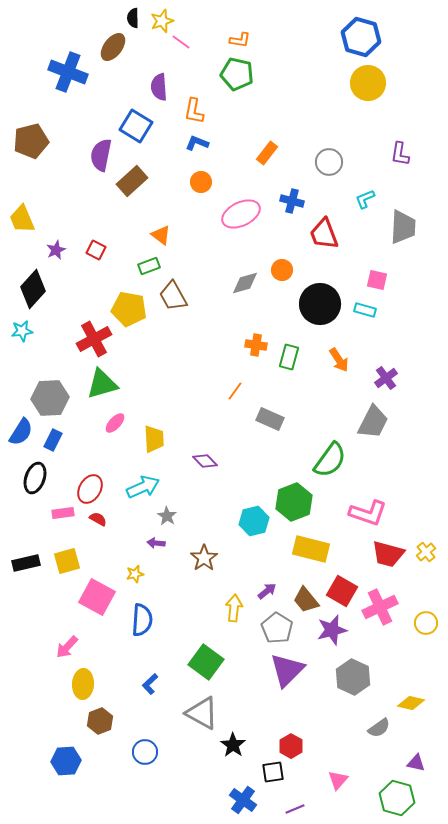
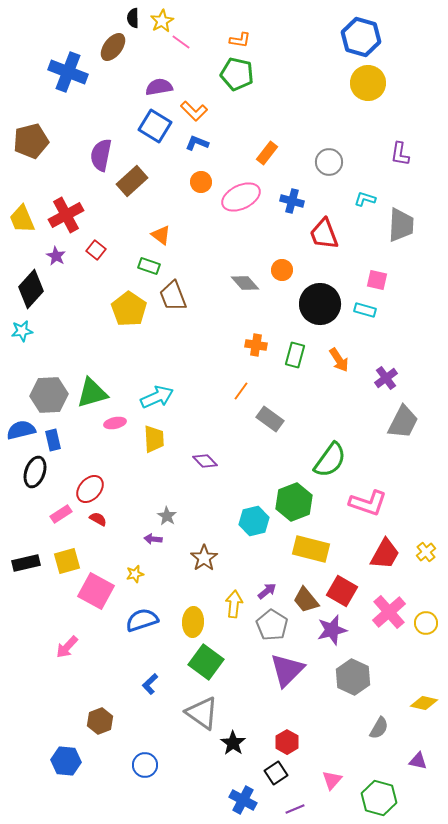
yellow star at (162, 21): rotated 10 degrees counterclockwise
purple semicircle at (159, 87): rotated 84 degrees clockwise
orange L-shape at (194, 111): rotated 56 degrees counterclockwise
blue square at (136, 126): moved 19 px right
cyan L-shape at (365, 199): rotated 40 degrees clockwise
pink ellipse at (241, 214): moved 17 px up
gray trapezoid at (403, 227): moved 2 px left, 2 px up
purple star at (56, 250): moved 6 px down; rotated 18 degrees counterclockwise
red square at (96, 250): rotated 12 degrees clockwise
green rectangle at (149, 266): rotated 40 degrees clockwise
gray diamond at (245, 283): rotated 64 degrees clockwise
black diamond at (33, 289): moved 2 px left
brown trapezoid at (173, 296): rotated 8 degrees clockwise
yellow pentagon at (129, 309): rotated 24 degrees clockwise
red cross at (94, 339): moved 28 px left, 124 px up
green rectangle at (289, 357): moved 6 px right, 2 px up
green triangle at (102, 384): moved 10 px left, 9 px down
orange line at (235, 391): moved 6 px right
gray hexagon at (50, 398): moved 1 px left, 3 px up
gray rectangle at (270, 419): rotated 12 degrees clockwise
gray trapezoid at (373, 422): moved 30 px right
pink ellipse at (115, 423): rotated 35 degrees clockwise
blue semicircle at (21, 432): moved 2 px up; rotated 136 degrees counterclockwise
blue rectangle at (53, 440): rotated 40 degrees counterclockwise
black ellipse at (35, 478): moved 6 px up
cyan arrow at (143, 487): moved 14 px right, 90 px up
red ellipse at (90, 489): rotated 12 degrees clockwise
pink rectangle at (63, 513): moved 2 px left, 1 px down; rotated 25 degrees counterclockwise
pink L-shape at (368, 513): moved 10 px up
purple arrow at (156, 543): moved 3 px left, 4 px up
red trapezoid at (388, 554): moved 3 px left; rotated 76 degrees counterclockwise
pink square at (97, 597): moved 1 px left, 6 px up
pink cross at (380, 607): moved 9 px right, 5 px down; rotated 16 degrees counterclockwise
yellow arrow at (234, 608): moved 4 px up
blue semicircle at (142, 620): rotated 112 degrees counterclockwise
gray pentagon at (277, 628): moved 5 px left, 3 px up
yellow ellipse at (83, 684): moved 110 px right, 62 px up
yellow diamond at (411, 703): moved 13 px right
gray triangle at (202, 713): rotated 6 degrees clockwise
gray semicircle at (379, 728): rotated 25 degrees counterclockwise
black star at (233, 745): moved 2 px up
red hexagon at (291, 746): moved 4 px left, 4 px up
blue circle at (145, 752): moved 13 px down
blue hexagon at (66, 761): rotated 8 degrees clockwise
purple triangle at (416, 763): moved 2 px right, 2 px up
black square at (273, 772): moved 3 px right, 1 px down; rotated 25 degrees counterclockwise
pink triangle at (338, 780): moved 6 px left
green hexagon at (397, 798): moved 18 px left
blue cross at (243, 800): rotated 8 degrees counterclockwise
